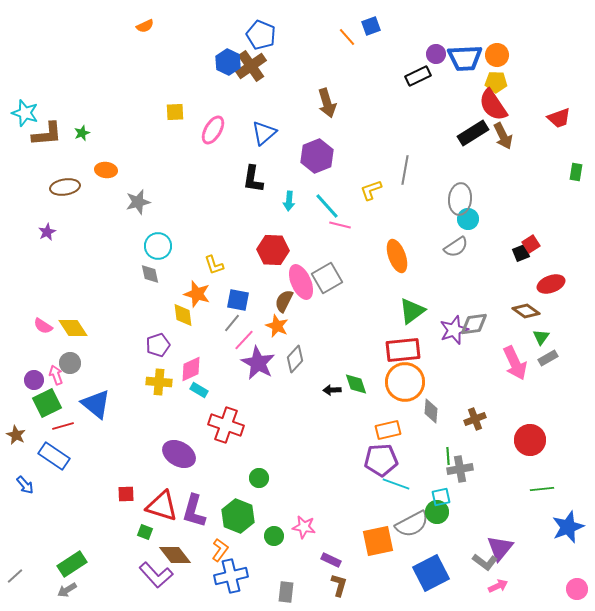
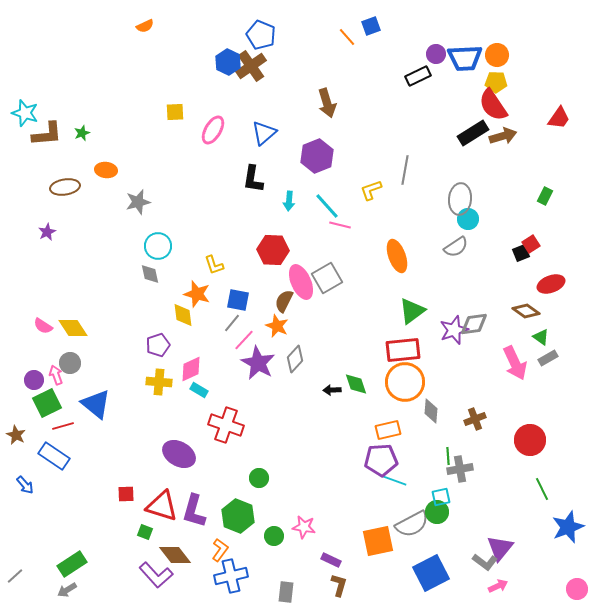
red trapezoid at (559, 118): rotated 35 degrees counterclockwise
brown arrow at (503, 136): rotated 80 degrees counterclockwise
green rectangle at (576, 172): moved 31 px left, 24 px down; rotated 18 degrees clockwise
green triangle at (541, 337): rotated 30 degrees counterclockwise
cyan line at (396, 484): moved 3 px left, 4 px up
green line at (542, 489): rotated 70 degrees clockwise
